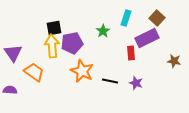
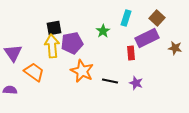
brown star: moved 1 px right, 13 px up
